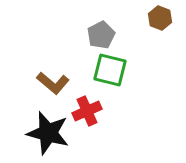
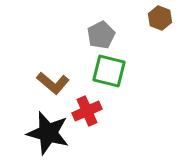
green square: moved 1 px left, 1 px down
